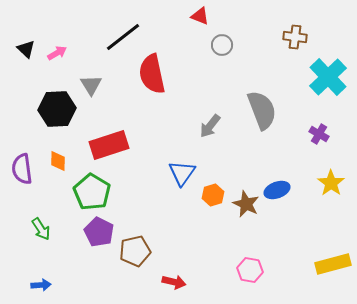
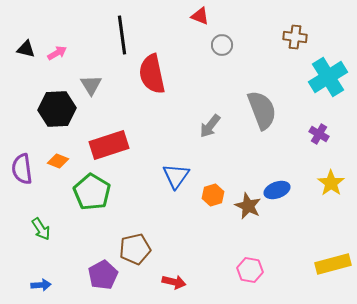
black line: moved 1 px left, 2 px up; rotated 60 degrees counterclockwise
black triangle: rotated 30 degrees counterclockwise
cyan cross: rotated 12 degrees clockwise
orange diamond: rotated 70 degrees counterclockwise
blue triangle: moved 6 px left, 3 px down
brown star: moved 2 px right, 2 px down
purple pentagon: moved 4 px right, 43 px down; rotated 16 degrees clockwise
brown pentagon: moved 2 px up
